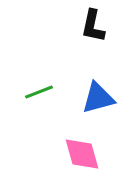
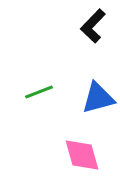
black L-shape: rotated 32 degrees clockwise
pink diamond: moved 1 px down
